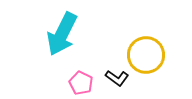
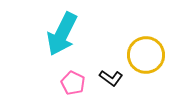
black L-shape: moved 6 px left
pink pentagon: moved 8 px left
